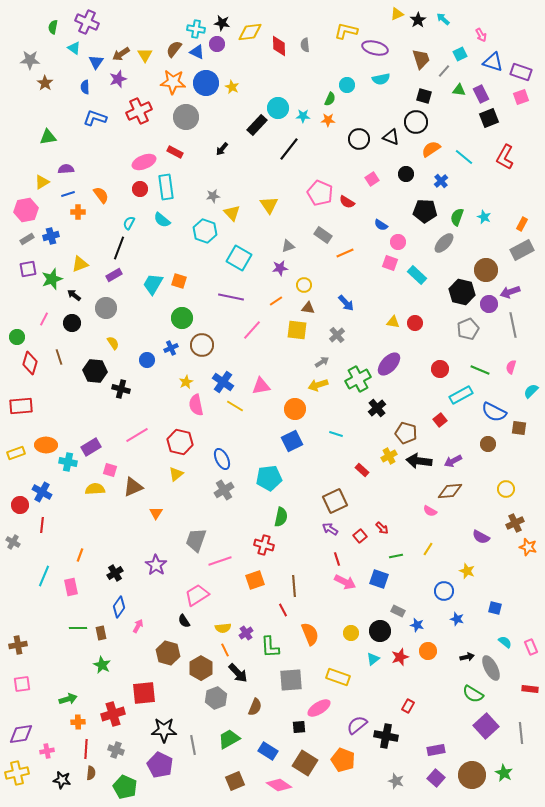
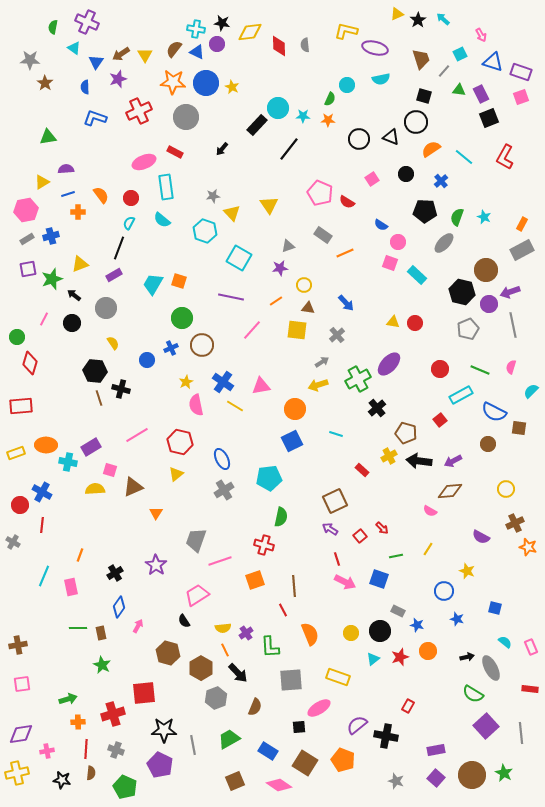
red circle at (140, 189): moved 9 px left, 9 px down
brown line at (59, 357): moved 40 px right, 41 px down
